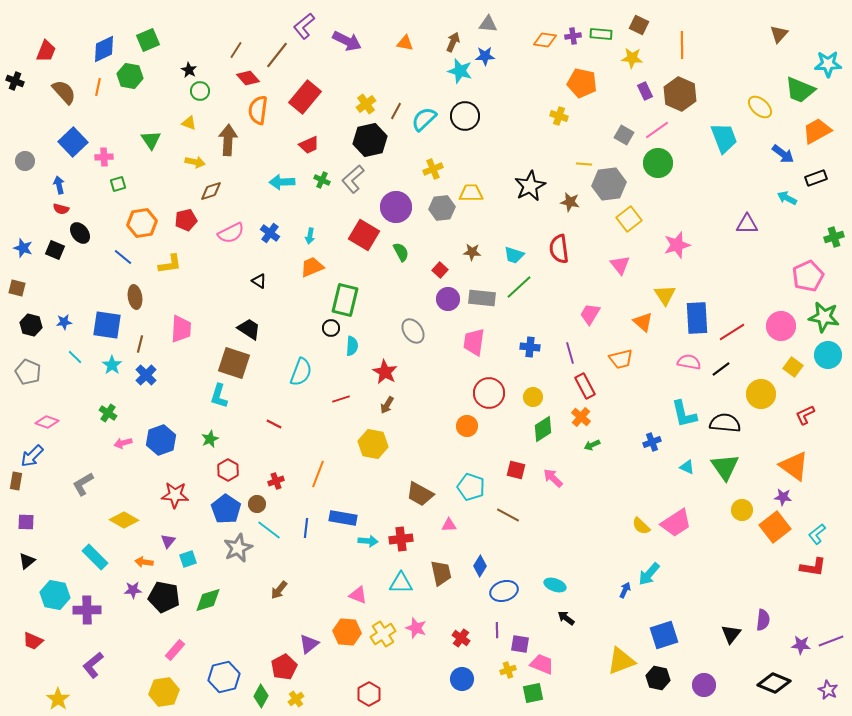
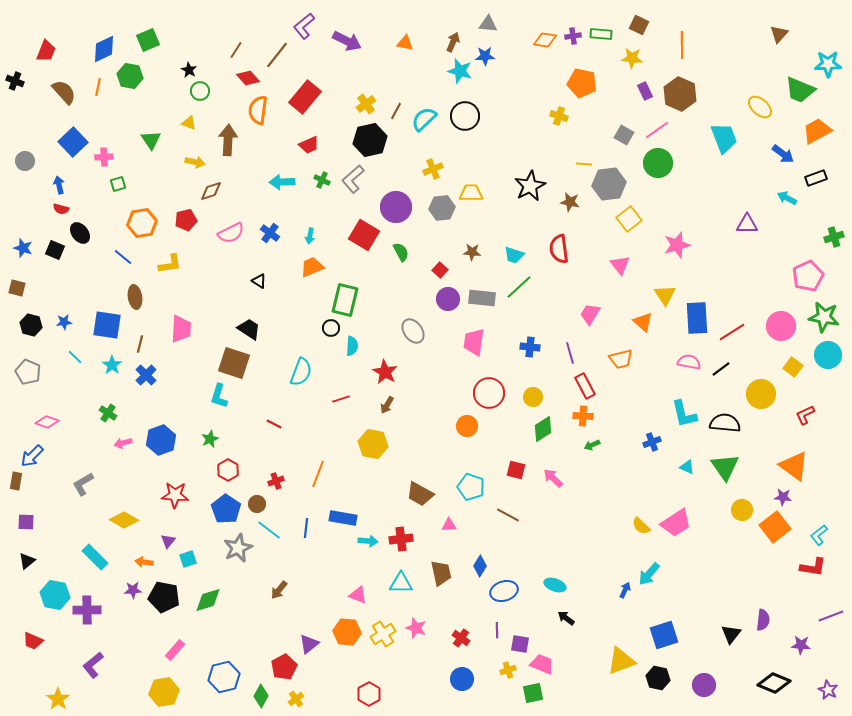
orange cross at (581, 417): moved 2 px right, 1 px up; rotated 36 degrees counterclockwise
cyan L-shape at (817, 534): moved 2 px right, 1 px down
purple line at (831, 641): moved 25 px up
